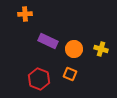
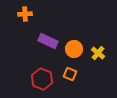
yellow cross: moved 3 px left, 4 px down; rotated 24 degrees clockwise
red hexagon: moved 3 px right
